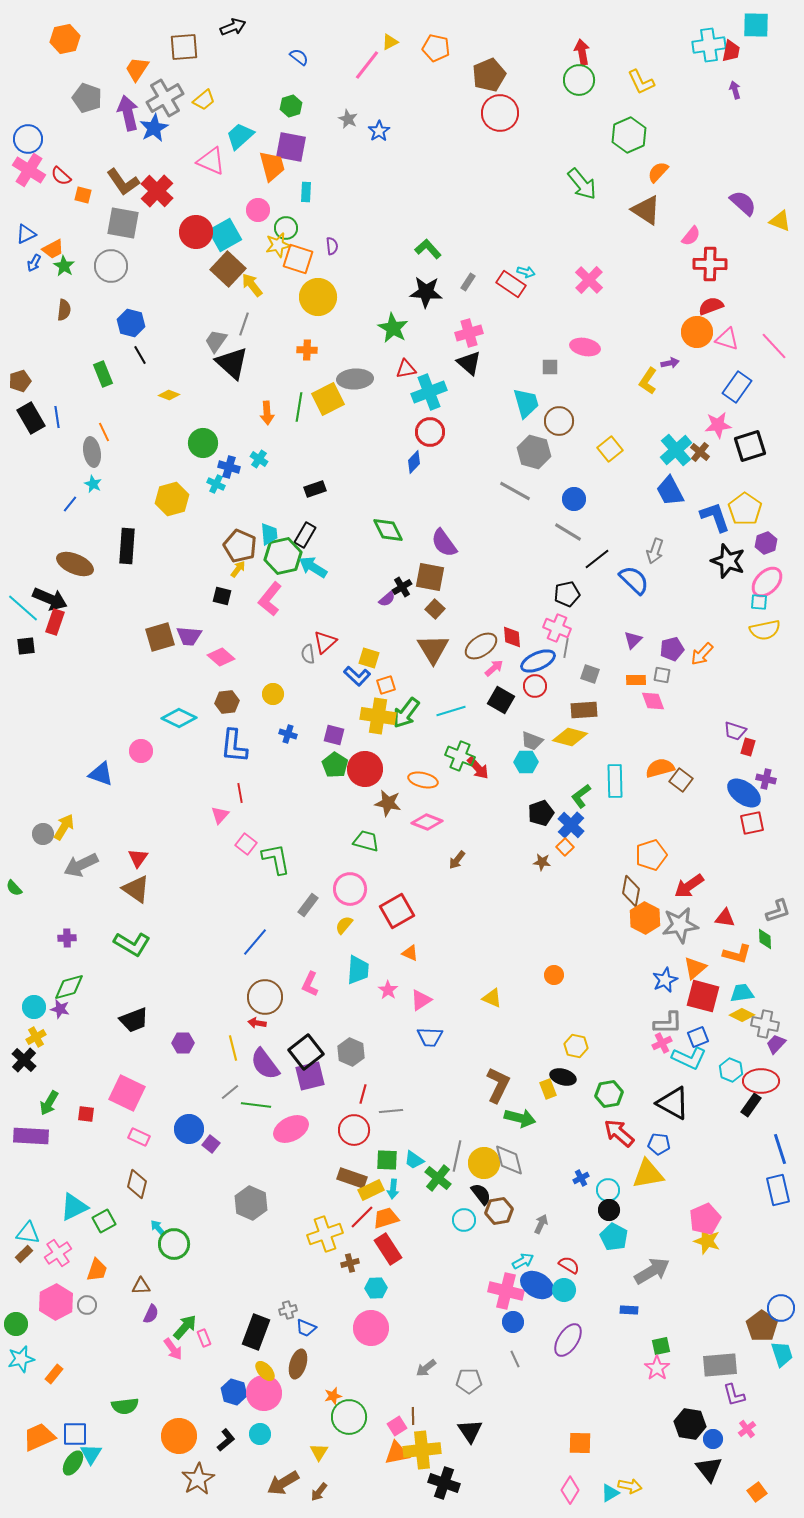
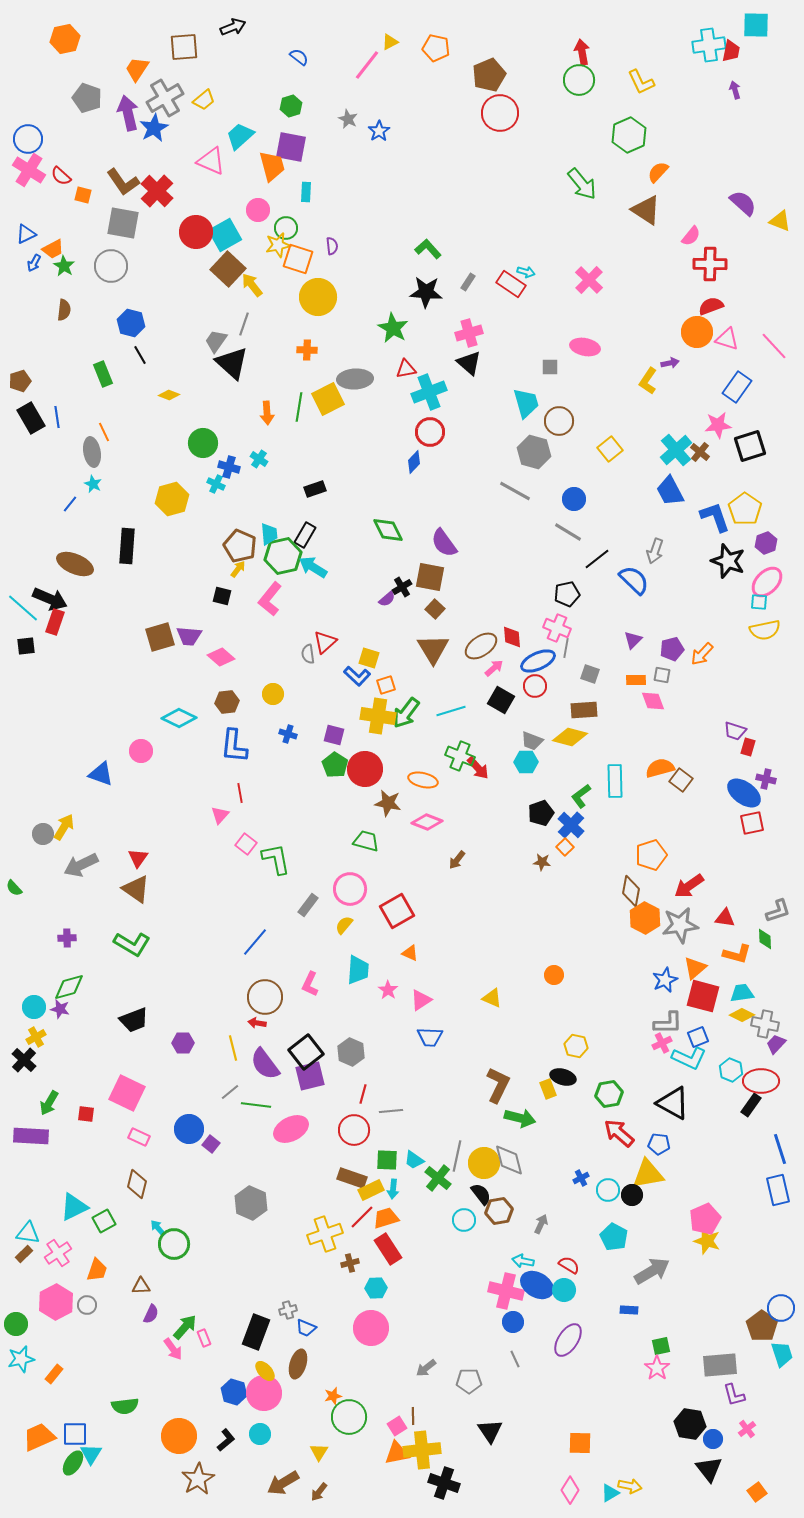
black circle at (609, 1210): moved 23 px right, 15 px up
cyan arrow at (523, 1261): rotated 140 degrees counterclockwise
black triangle at (470, 1431): moved 20 px right
